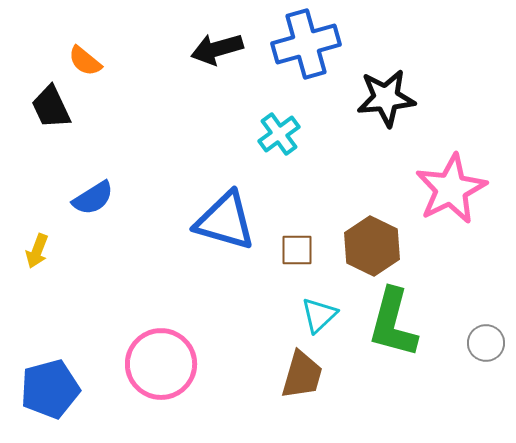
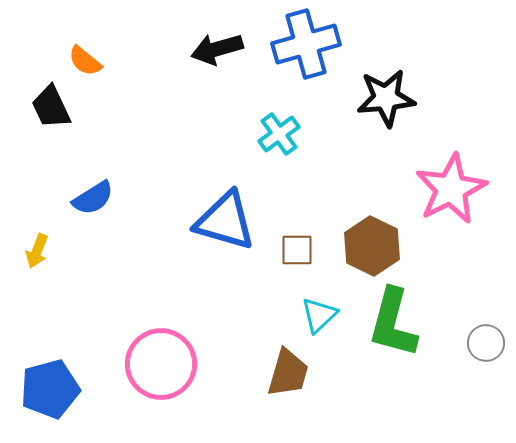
brown trapezoid: moved 14 px left, 2 px up
